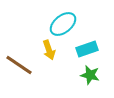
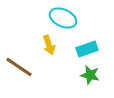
cyan ellipse: moved 6 px up; rotated 64 degrees clockwise
yellow arrow: moved 5 px up
brown line: moved 2 px down
